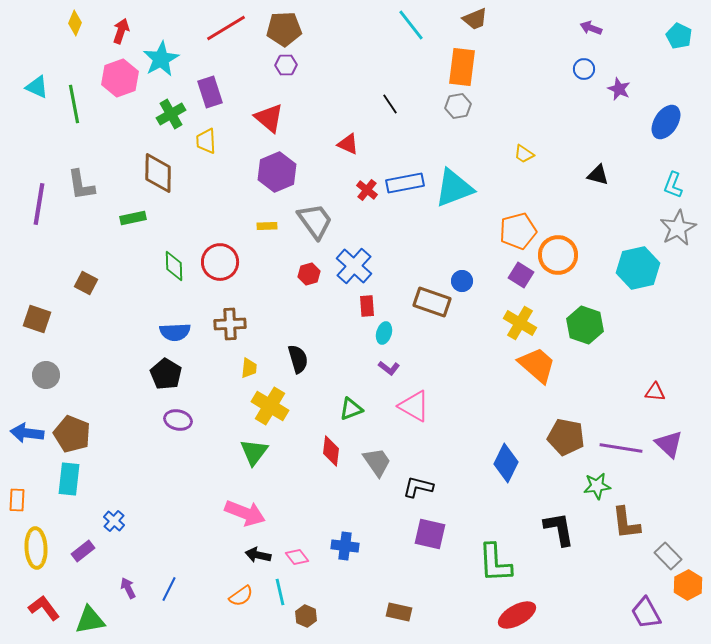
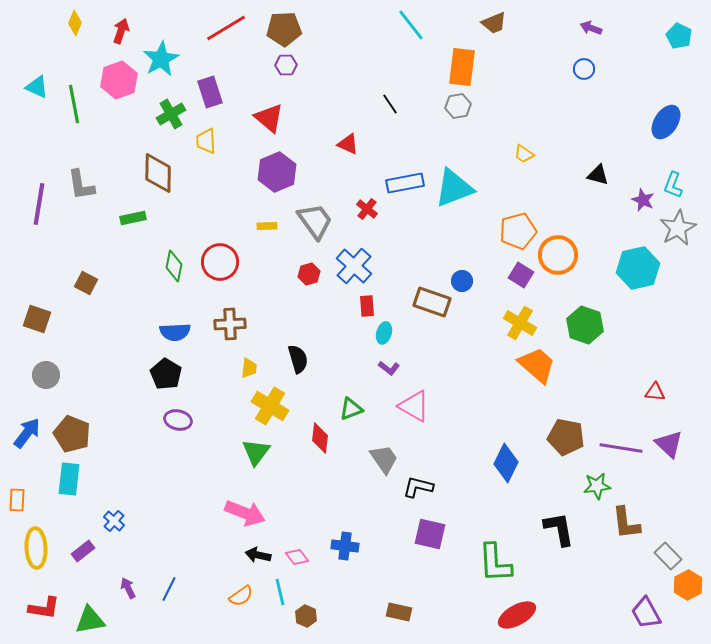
brown trapezoid at (475, 19): moved 19 px right, 4 px down
pink hexagon at (120, 78): moved 1 px left, 2 px down
purple star at (619, 89): moved 24 px right, 111 px down
red cross at (367, 190): moved 19 px down
green diamond at (174, 266): rotated 12 degrees clockwise
blue arrow at (27, 433): rotated 120 degrees clockwise
red diamond at (331, 451): moved 11 px left, 13 px up
green triangle at (254, 452): moved 2 px right
gray trapezoid at (377, 462): moved 7 px right, 3 px up
red L-shape at (44, 608): rotated 136 degrees clockwise
